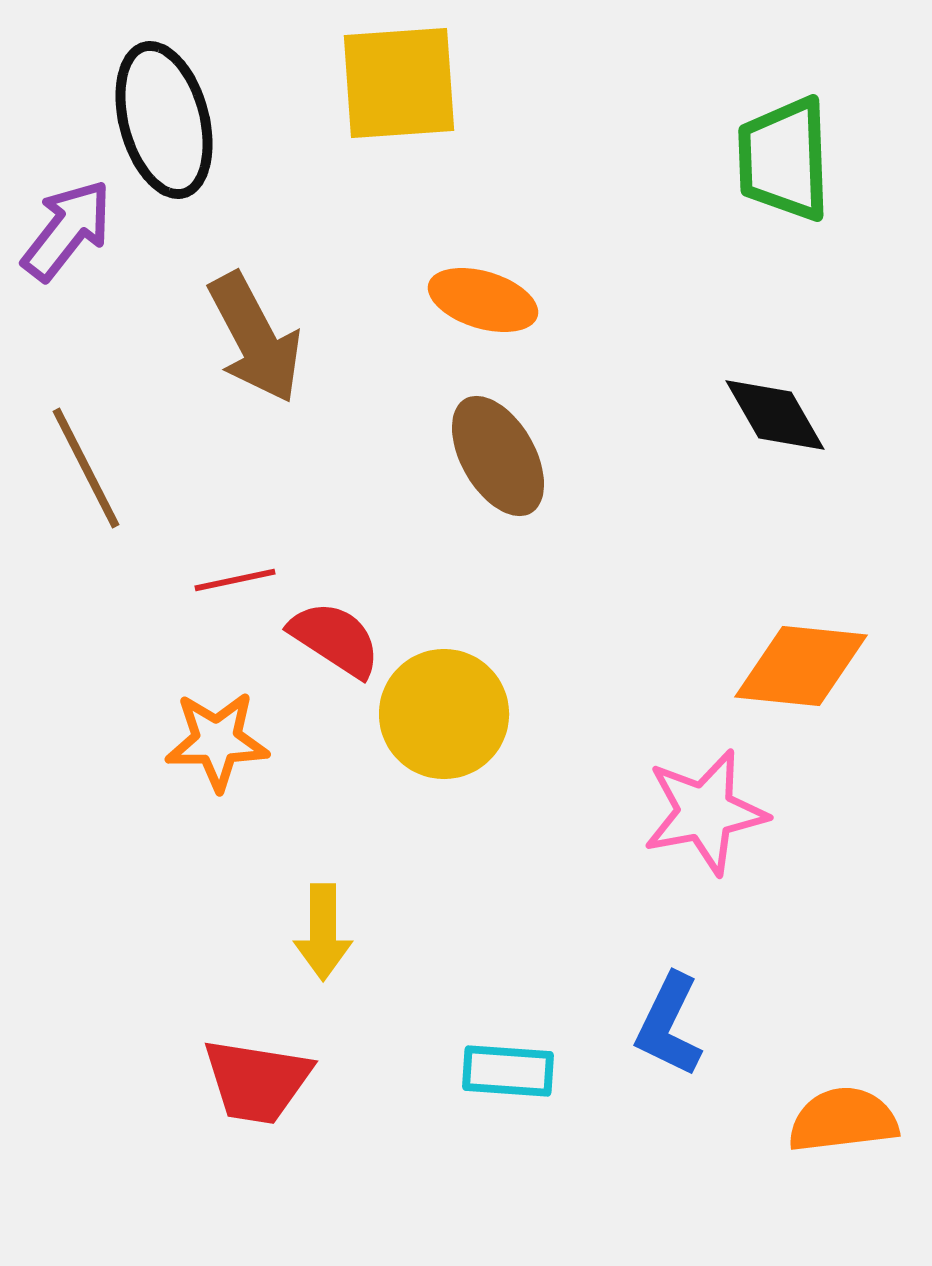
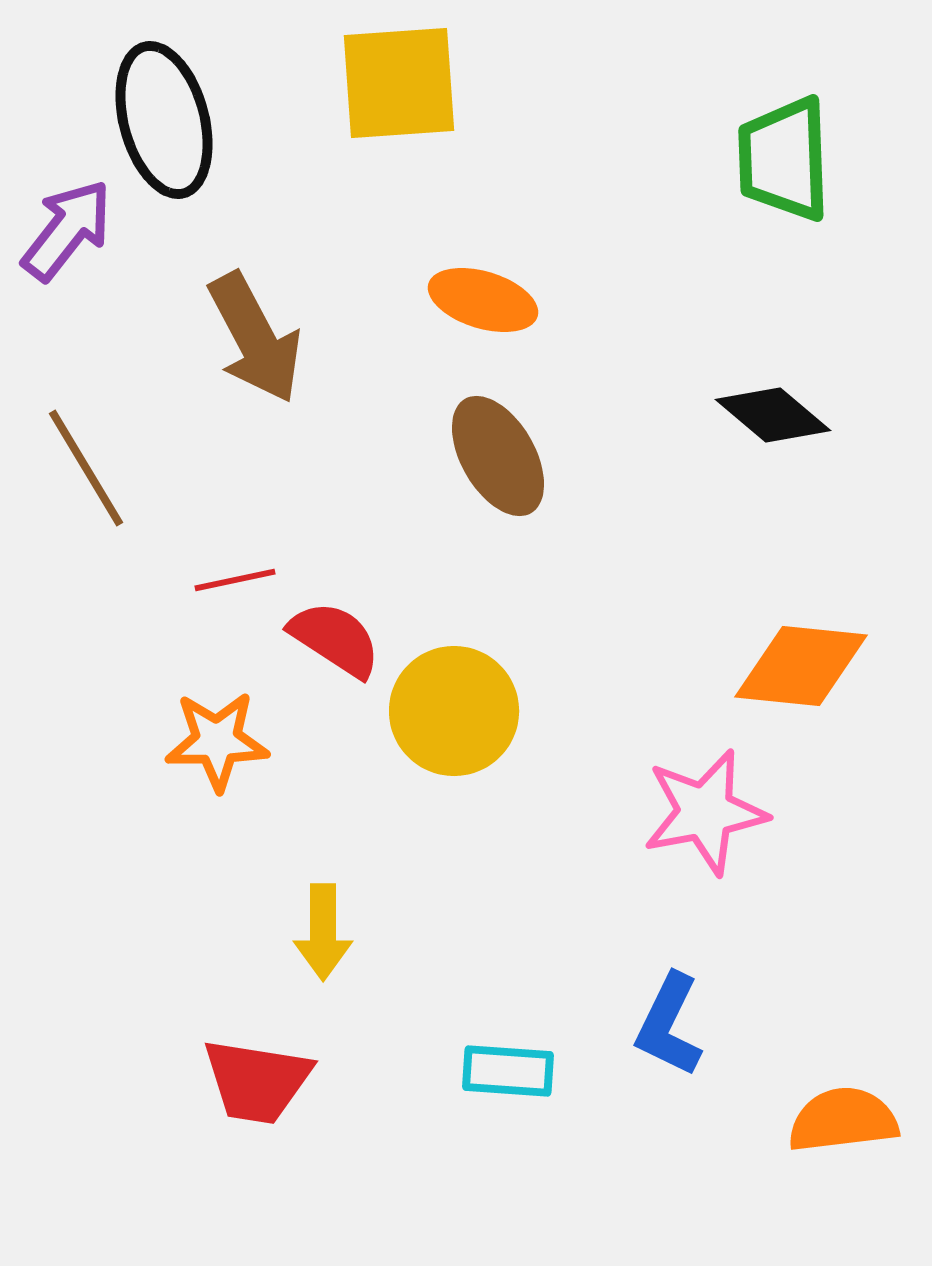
black diamond: moved 2 px left; rotated 20 degrees counterclockwise
brown line: rotated 4 degrees counterclockwise
yellow circle: moved 10 px right, 3 px up
